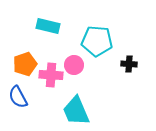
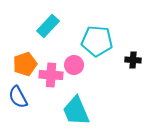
cyan rectangle: rotated 60 degrees counterclockwise
black cross: moved 4 px right, 4 px up
